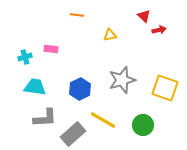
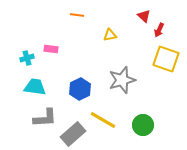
red arrow: rotated 128 degrees clockwise
cyan cross: moved 2 px right, 1 px down
yellow square: moved 1 px right, 29 px up
